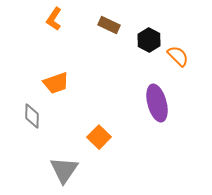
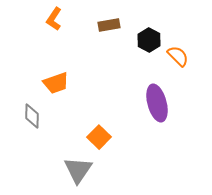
brown rectangle: rotated 35 degrees counterclockwise
gray triangle: moved 14 px right
